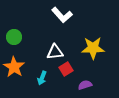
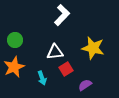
white L-shape: rotated 95 degrees counterclockwise
green circle: moved 1 px right, 3 px down
yellow star: rotated 15 degrees clockwise
orange star: rotated 15 degrees clockwise
cyan arrow: rotated 40 degrees counterclockwise
purple semicircle: rotated 16 degrees counterclockwise
